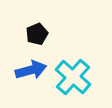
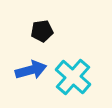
black pentagon: moved 5 px right, 3 px up; rotated 15 degrees clockwise
